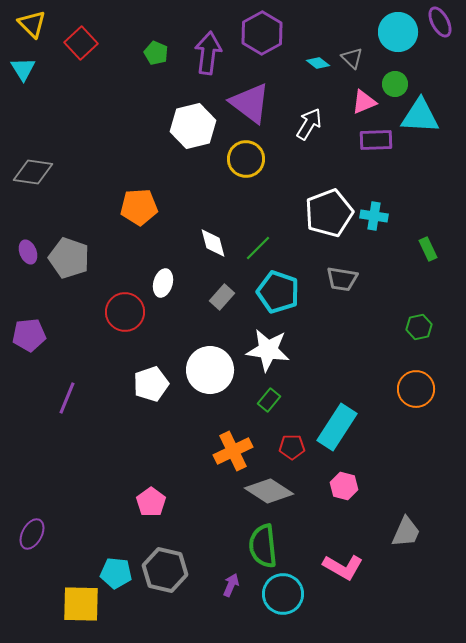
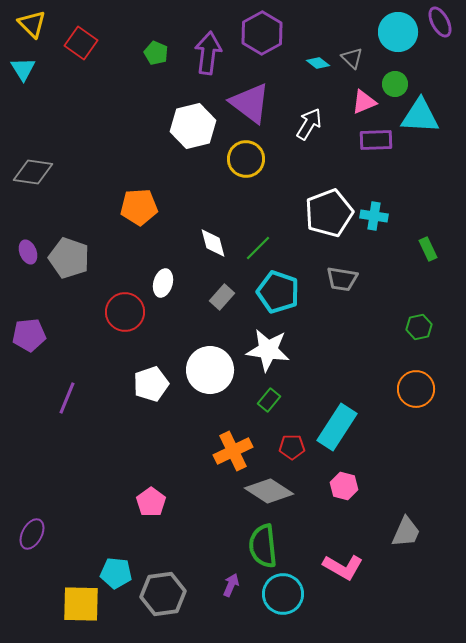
red square at (81, 43): rotated 12 degrees counterclockwise
gray hexagon at (165, 570): moved 2 px left, 24 px down; rotated 21 degrees counterclockwise
